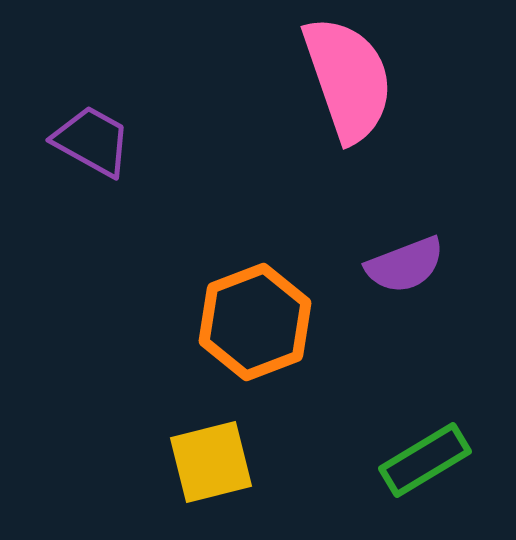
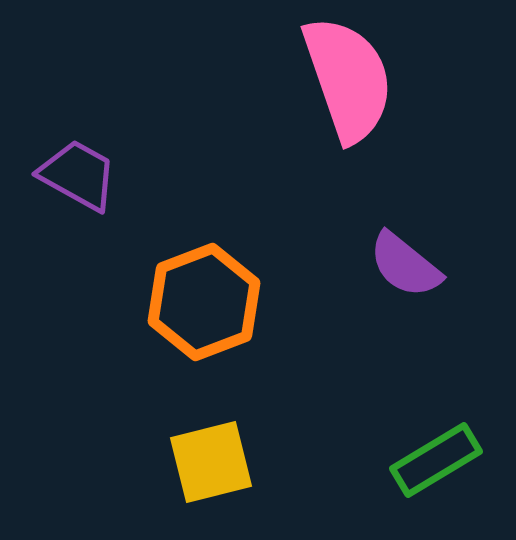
purple trapezoid: moved 14 px left, 34 px down
purple semicircle: rotated 60 degrees clockwise
orange hexagon: moved 51 px left, 20 px up
green rectangle: moved 11 px right
